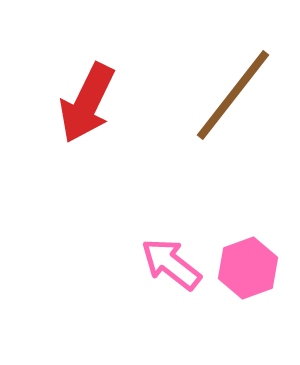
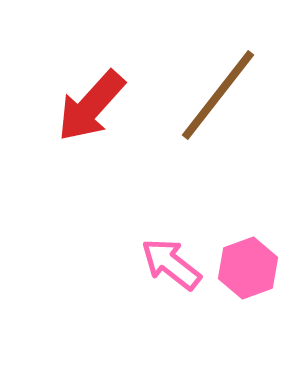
brown line: moved 15 px left
red arrow: moved 4 px right, 3 px down; rotated 16 degrees clockwise
